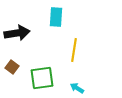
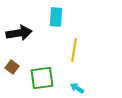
black arrow: moved 2 px right
